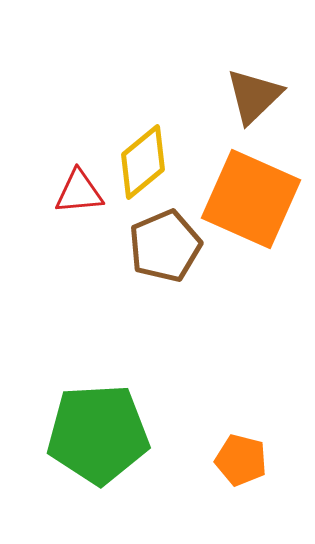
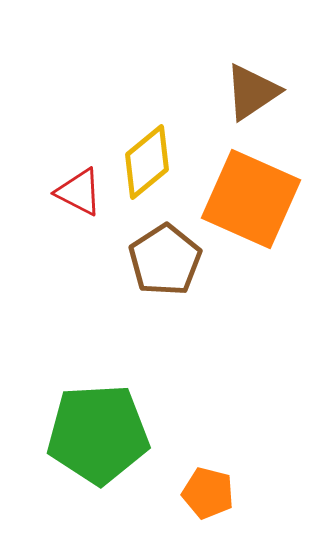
brown triangle: moved 2 px left, 4 px up; rotated 10 degrees clockwise
yellow diamond: moved 4 px right
red triangle: rotated 32 degrees clockwise
brown pentagon: moved 14 px down; rotated 10 degrees counterclockwise
orange pentagon: moved 33 px left, 33 px down
